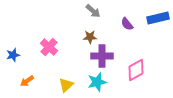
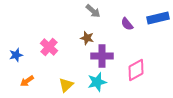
brown star: moved 3 px left, 1 px down; rotated 16 degrees clockwise
blue star: moved 3 px right
